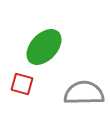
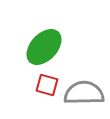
red square: moved 25 px right, 1 px down
